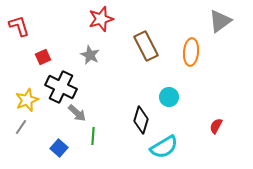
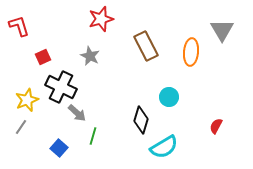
gray triangle: moved 2 px right, 9 px down; rotated 25 degrees counterclockwise
gray star: moved 1 px down
green line: rotated 12 degrees clockwise
